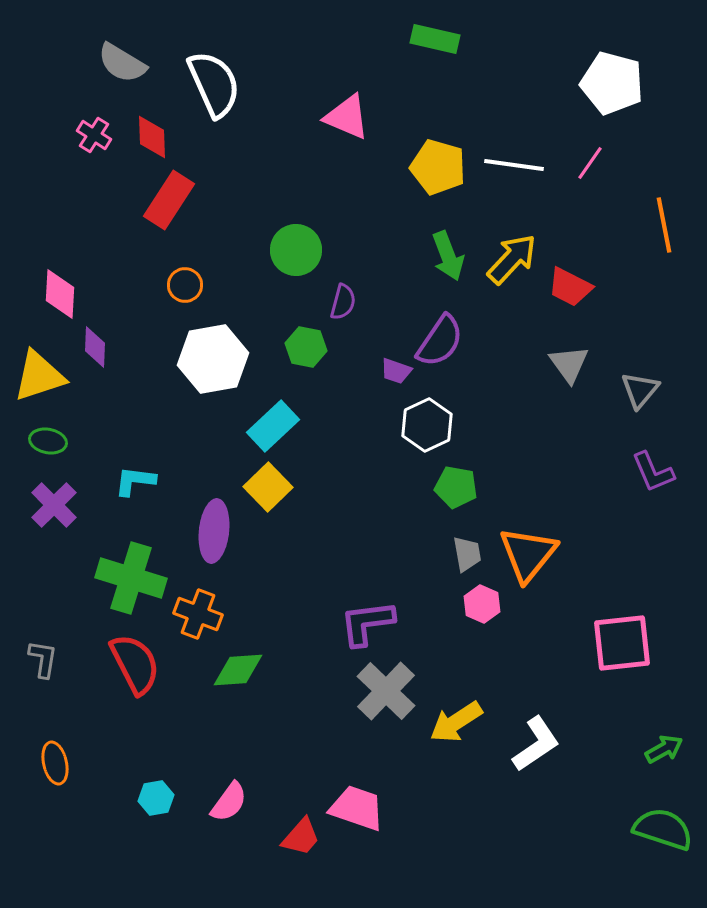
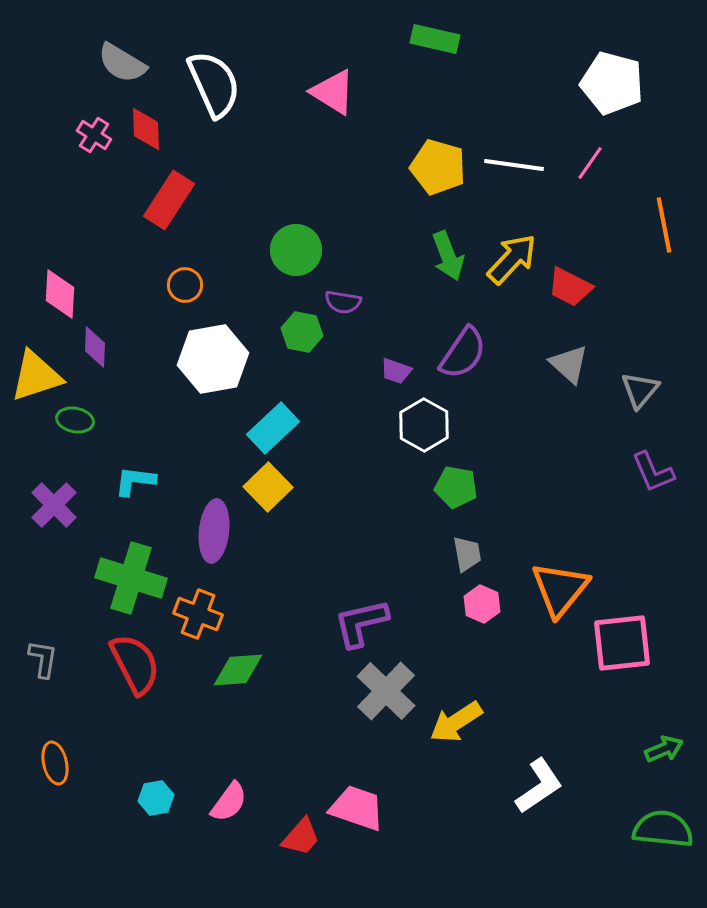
pink triangle at (347, 117): moved 14 px left, 25 px up; rotated 9 degrees clockwise
red diamond at (152, 137): moved 6 px left, 8 px up
purple semicircle at (343, 302): rotated 84 degrees clockwise
purple semicircle at (440, 341): moved 23 px right, 12 px down
green hexagon at (306, 347): moved 4 px left, 15 px up
gray triangle at (569, 364): rotated 12 degrees counterclockwise
yellow triangle at (39, 376): moved 3 px left
white hexagon at (427, 425): moved 3 px left; rotated 6 degrees counterclockwise
cyan rectangle at (273, 426): moved 2 px down
green ellipse at (48, 441): moved 27 px right, 21 px up
orange triangle at (528, 554): moved 32 px right, 35 px down
purple L-shape at (367, 623): moved 6 px left; rotated 6 degrees counterclockwise
white L-shape at (536, 744): moved 3 px right, 42 px down
green arrow at (664, 749): rotated 6 degrees clockwise
green semicircle at (663, 829): rotated 12 degrees counterclockwise
